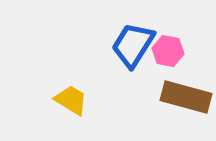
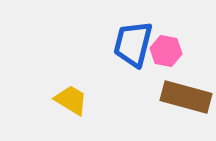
blue trapezoid: moved 1 px up; rotated 18 degrees counterclockwise
pink hexagon: moved 2 px left
